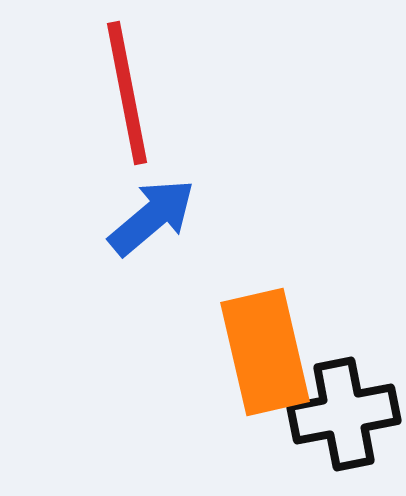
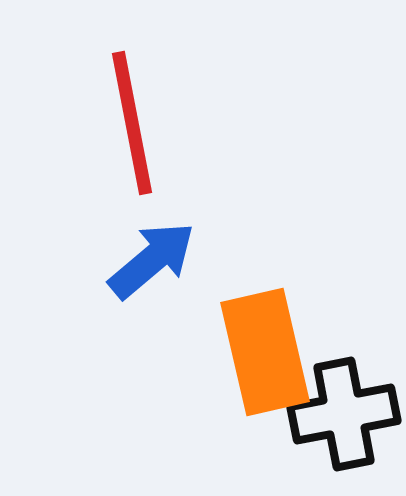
red line: moved 5 px right, 30 px down
blue arrow: moved 43 px down
